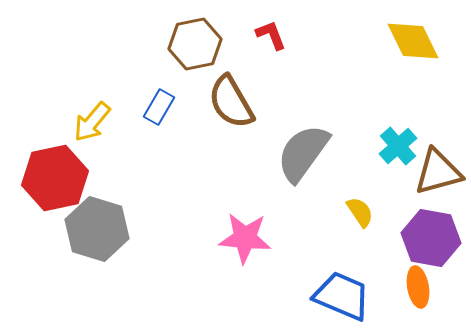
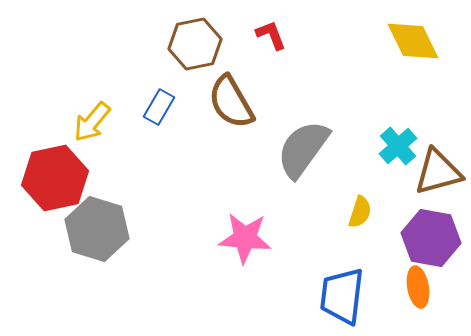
gray semicircle: moved 4 px up
yellow semicircle: rotated 52 degrees clockwise
blue trapezoid: rotated 106 degrees counterclockwise
